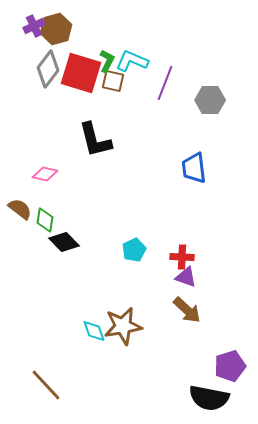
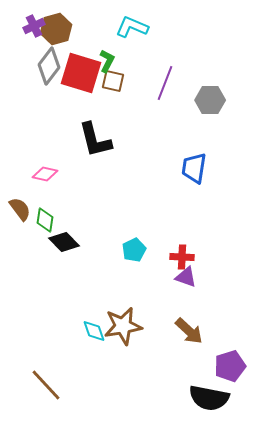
cyan L-shape: moved 34 px up
gray diamond: moved 1 px right, 3 px up
blue trapezoid: rotated 16 degrees clockwise
brown semicircle: rotated 15 degrees clockwise
brown arrow: moved 2 px right, 21 px down
